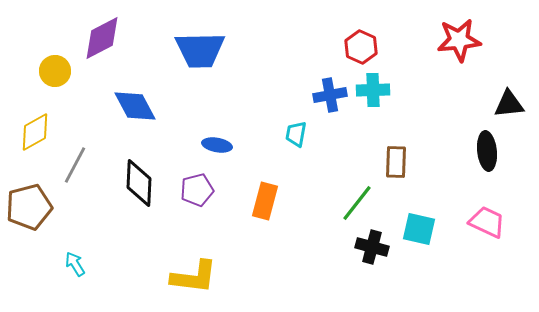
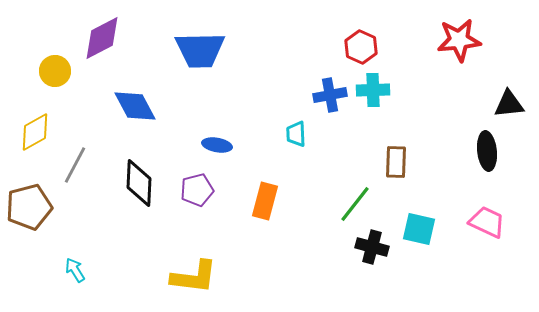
cyan trapezoid: rotated 12 degrees counterclockwise
green line: moved 2 px left, 1 px down
cyan arrow: moved 6 px down
